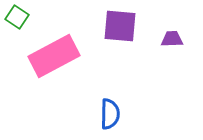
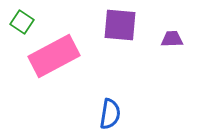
green square: moved 5 px right, 5 px down
purple square: moved 1 px up
blue semicircle: rotated 8 degrees clockwise
